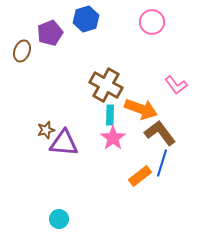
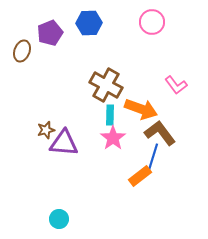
blue hexagon: moved 3 px right, 4 px down; rotated 15 degrees clockwise
blue line: moved 9 px left, 6 px up
